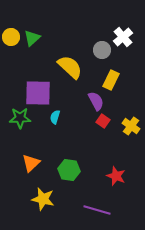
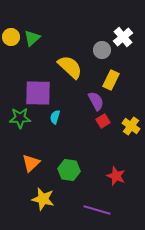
red square: rotated 24 degrees clockwise
